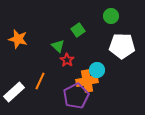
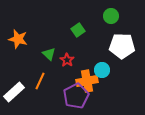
green triangle: moved 9 px left, 8 px down
cyan circle: moved 5 px right
